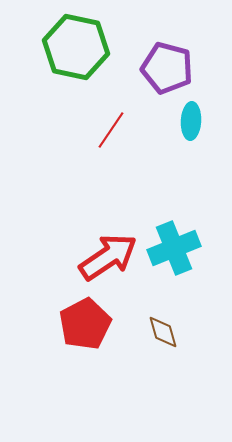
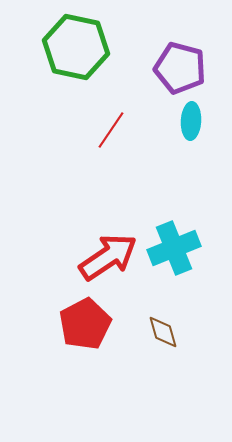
purple pentagon: moved 13 px right
